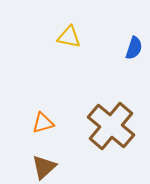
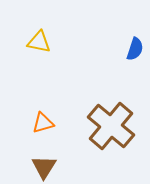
yellow triangle: moved 30 px left, 5 px down
blue semicircle: moved 1 px right, 1 px down
brown triangle: rotated 16 degrees counterclockwise
